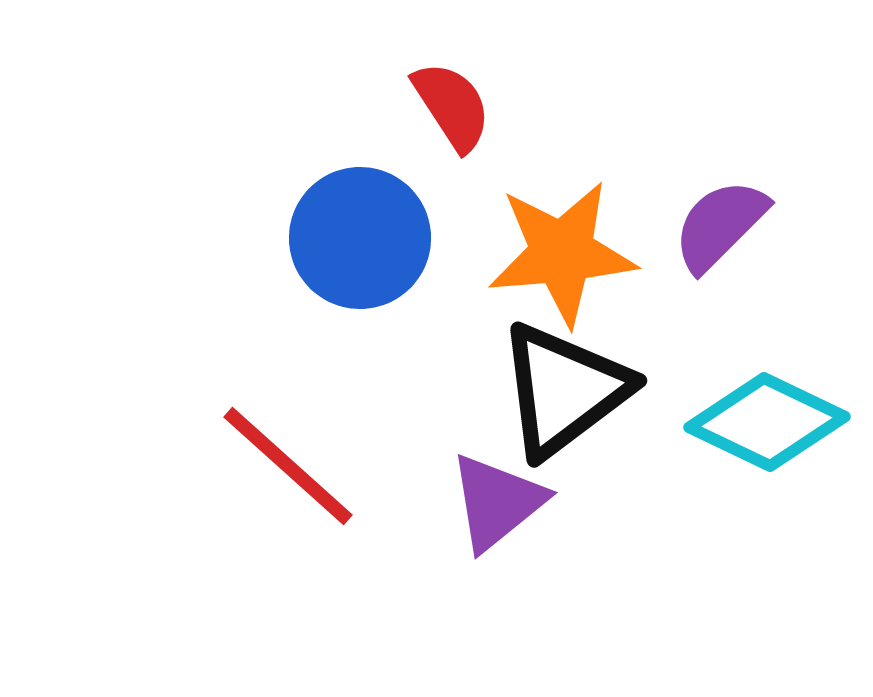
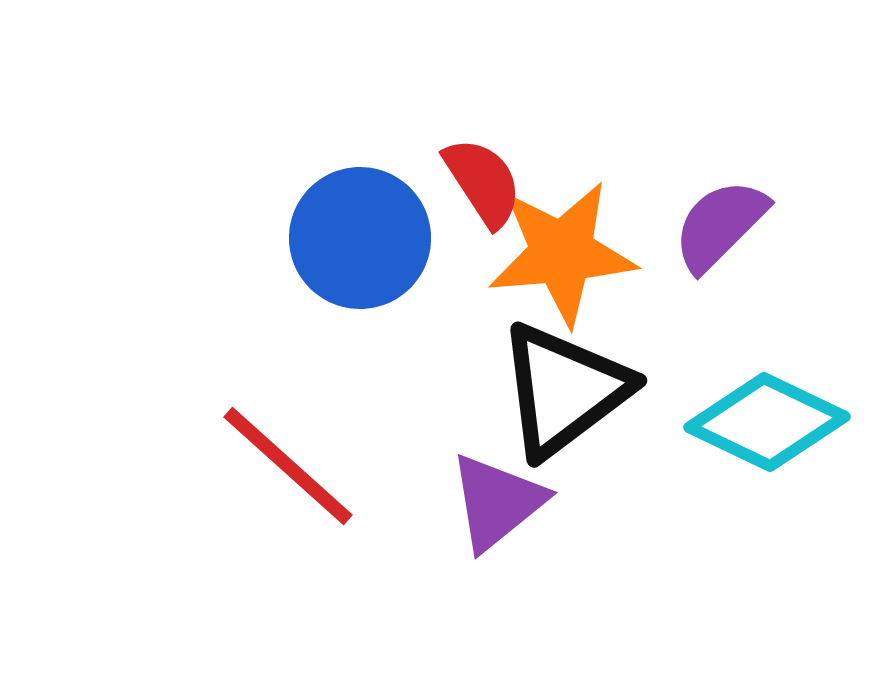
red semicircle: moved 31 px right, 76 px down
